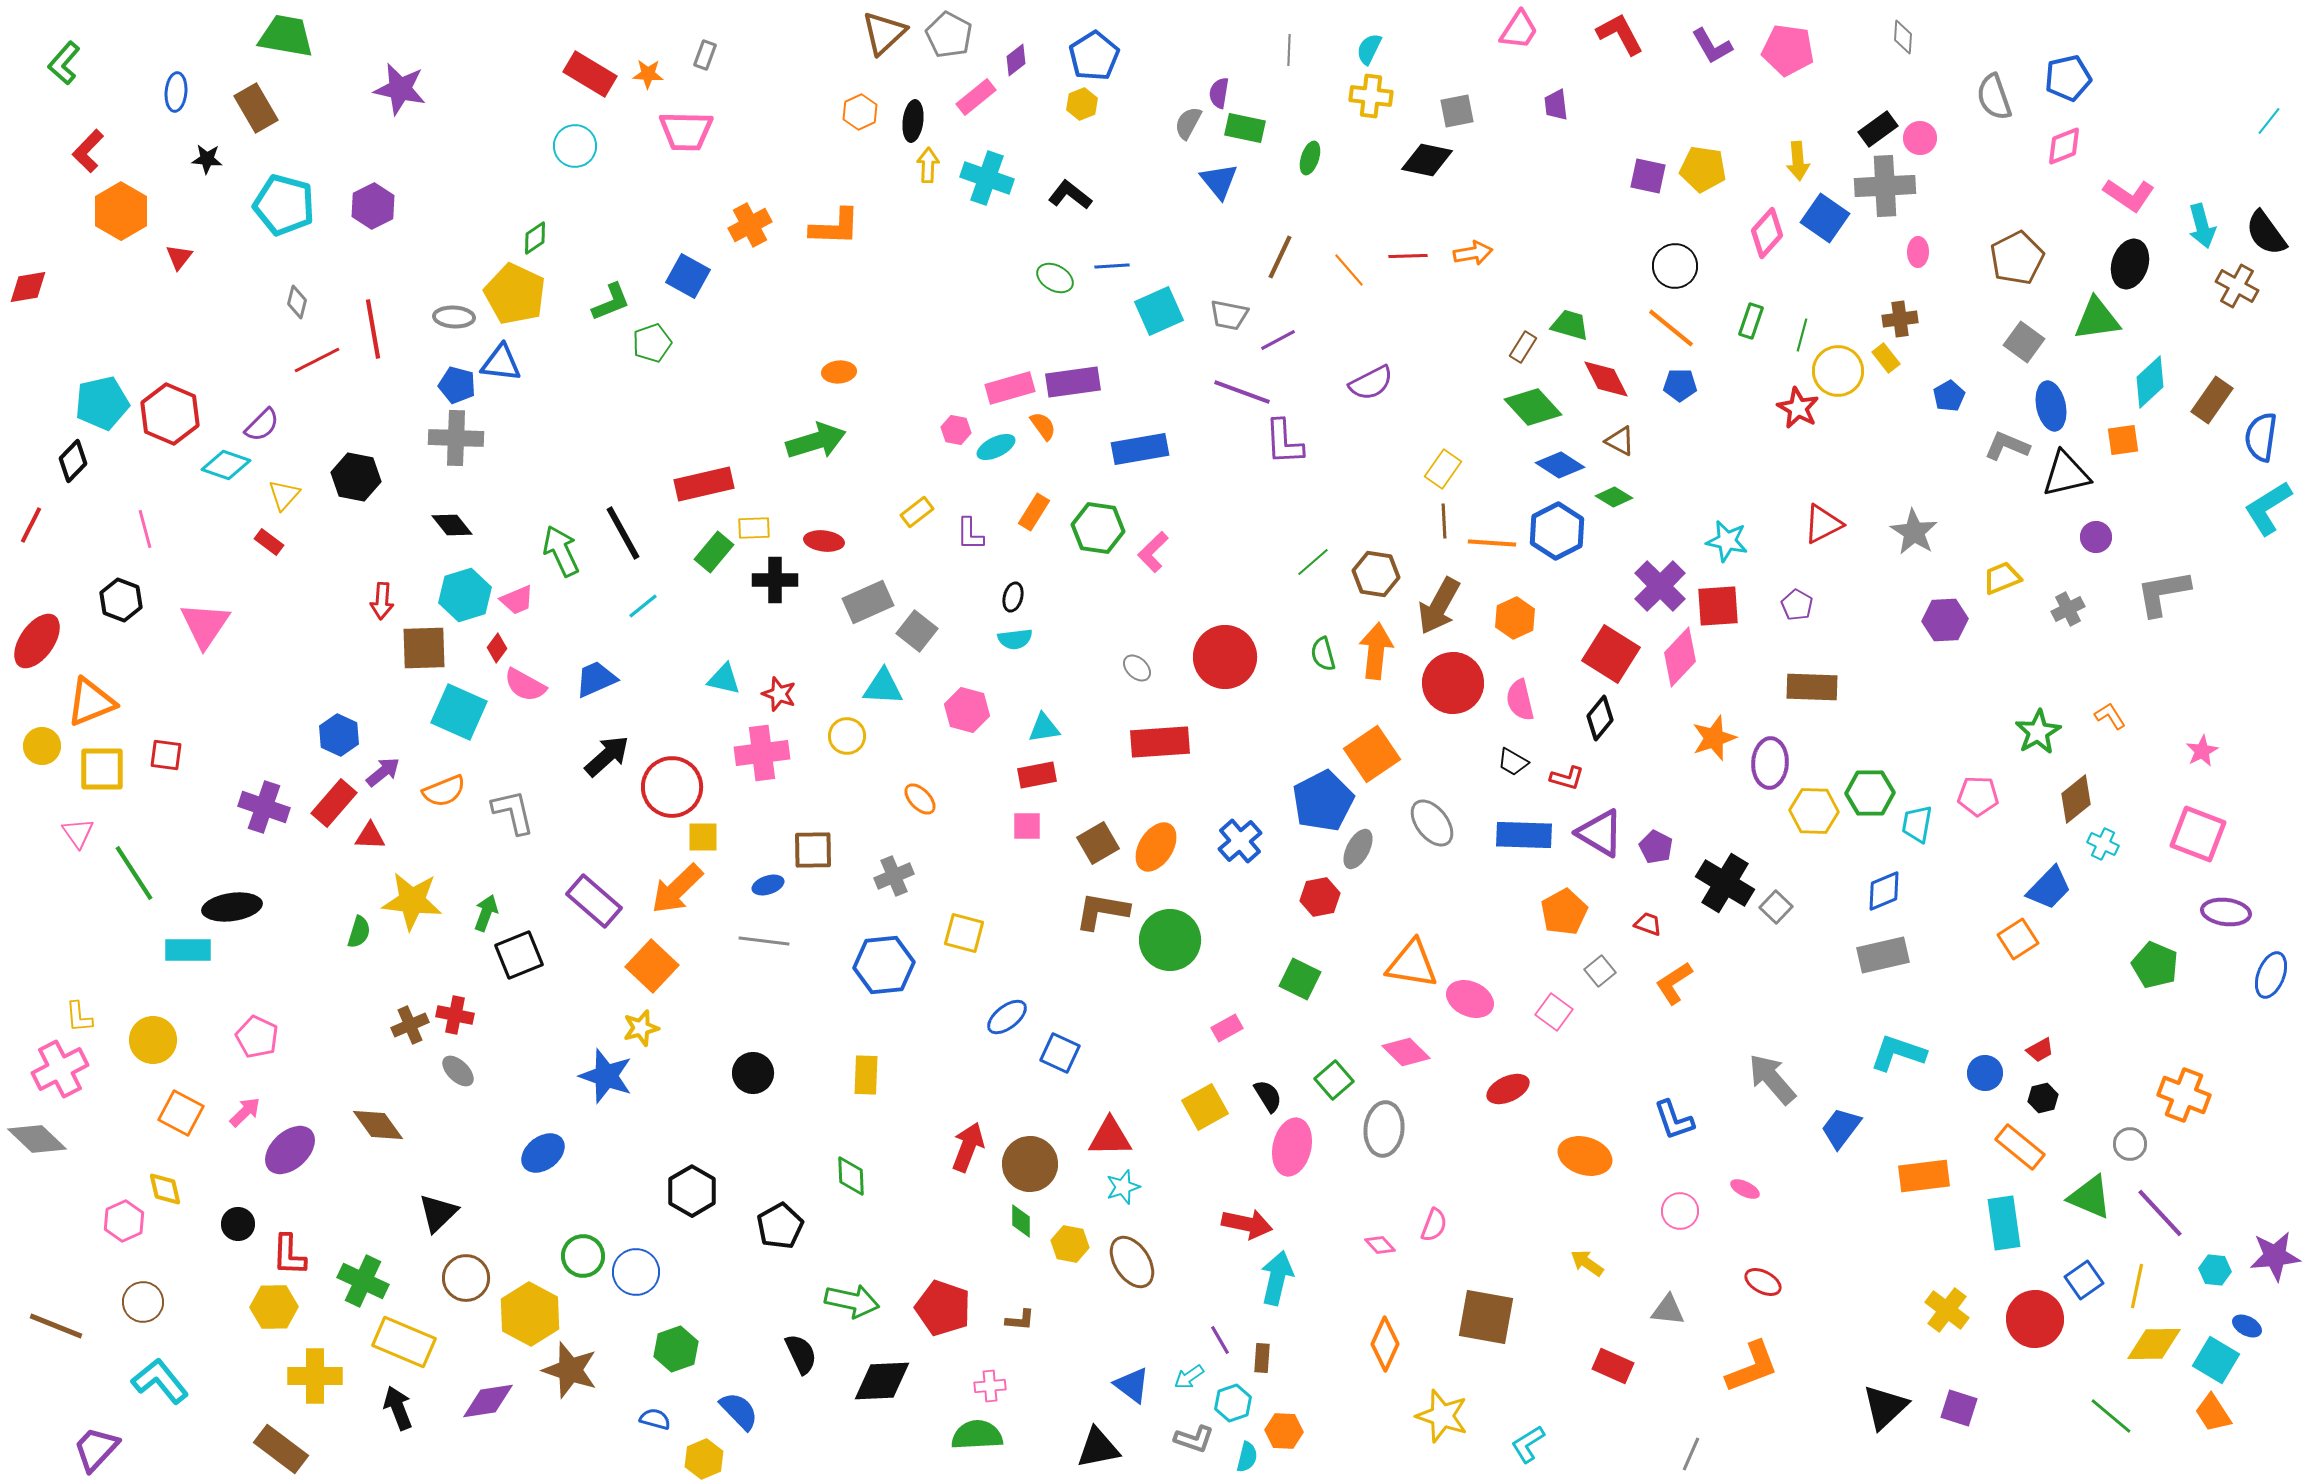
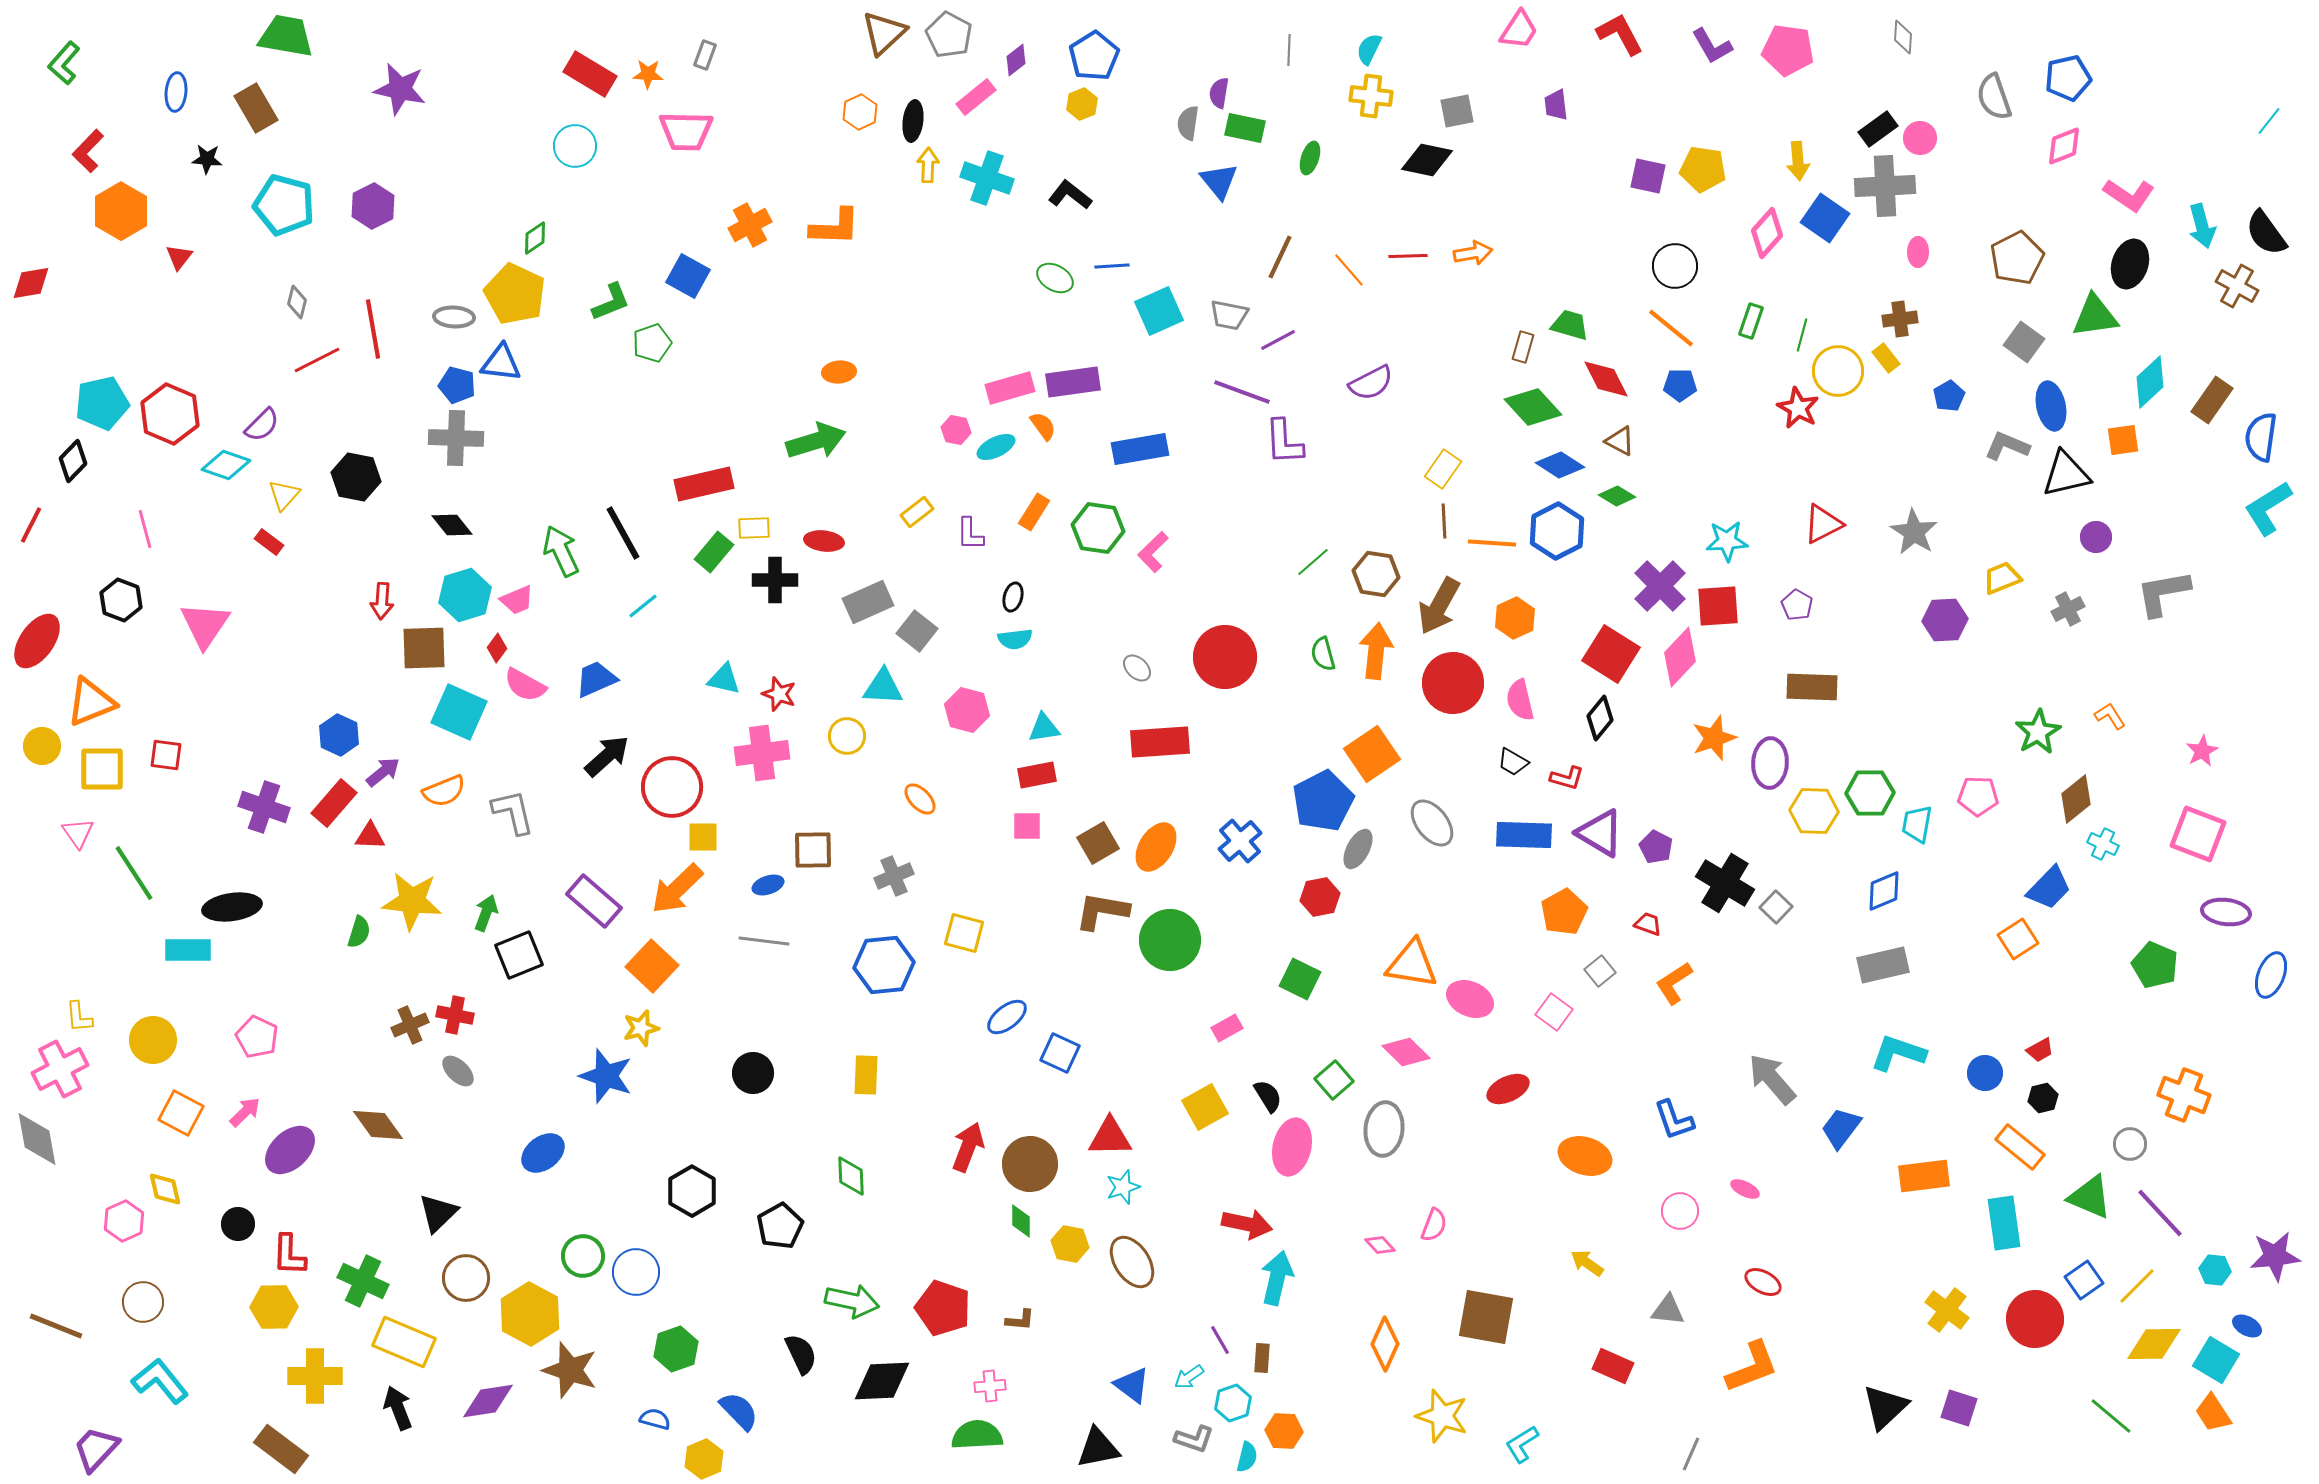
gray semicircle at (1188, 123): rotated 20 degrees counterclockwise
red diamond at (28, 287): moved 3 px right, 4 px up
green triangle at (2097, 319): moved 2 px left, 3 px up
brown rectangle at (1523, 347): rotated 16 degrees counterclockwise
green diamond at (1614, 497): moved 3 px right, 1 px up
cyan star at (1727, 541): rotated 15 degrees counterclockwise
gray rectangle at (1883, 955): moved 10 px down
gray diamond at (37, 1139): rotated 36 degrees clockwise
yellow line at (2137, 1286): rotated 33 degrees clockwise
cyan L-shape at (1528, 1444): moved 6 px left
